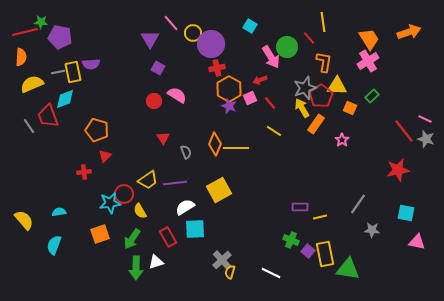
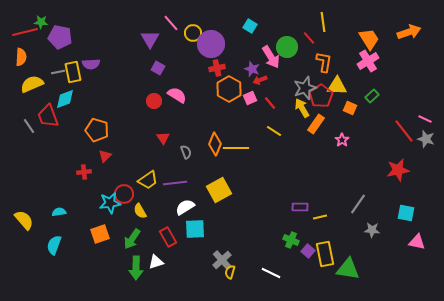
purple star at (229, 106): moved 23 px right, 37 px up
